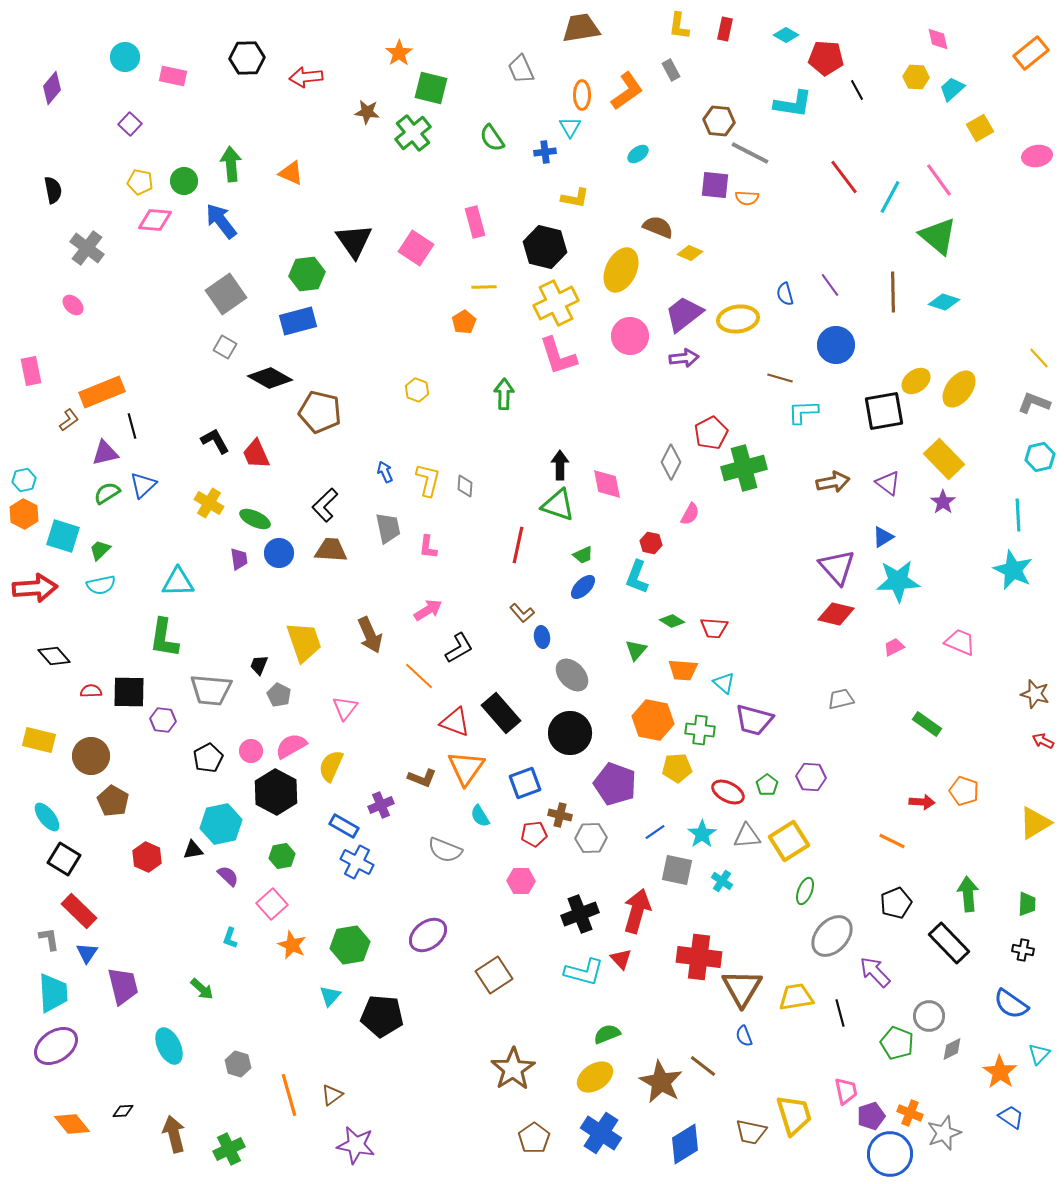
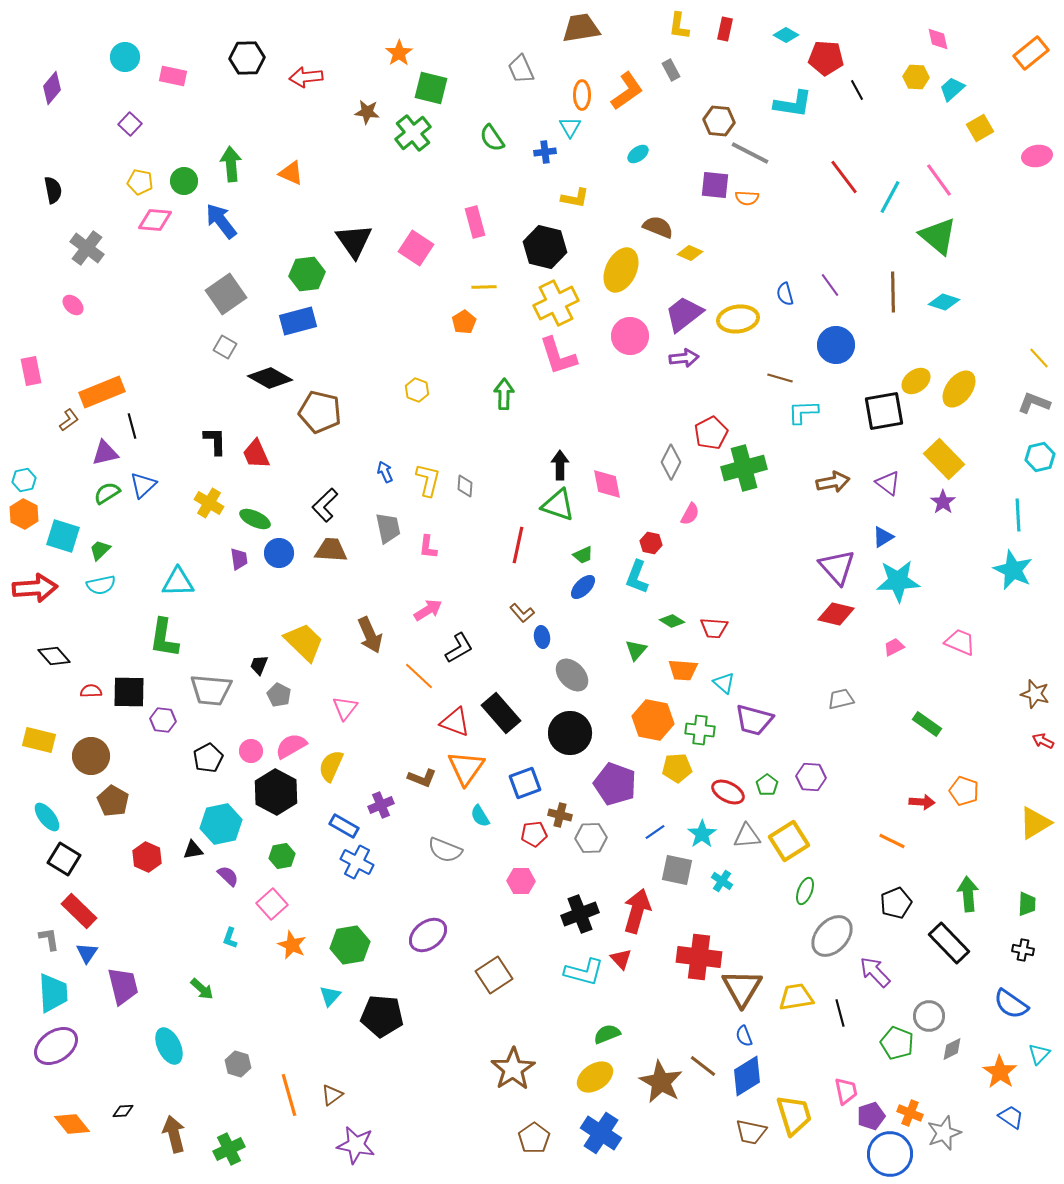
black L-shape at (215, 441): rotated 28 degrees clockwise
yellow trapezoid at (304, 642): rotated 27 degrees counterclockwise
blue diamond at (685, 1144): moved 62 px right, 68 px up
